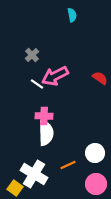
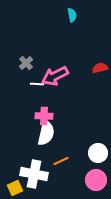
gray cross: moved 6 px left, 8 px down
red semicircle: moved 10 px up; rotated 49 degrees counterclockwise
white line: rotated 32 degrees counterclockwise
white semicircle: rotated 15 degrees clockwise
white circle: moved 3 px right
orange line: moved 7 px left, 4 px up
white cross: rotated 20 degrees counterclockwise
pink circle: moved 4 px up
yellow square: rotated 28 degrees clockwise
